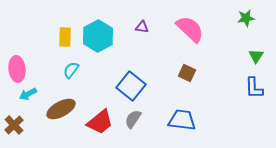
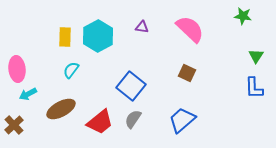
green star: moved 3 px left, 2 px up; rotated 18 degrees clockwise
blue trapezoid: rotated 48 degrees counterclockwise
